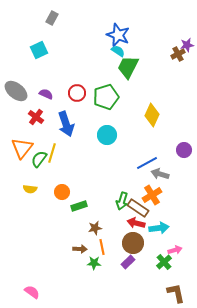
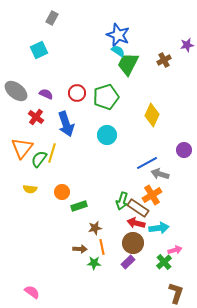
brown cross: moved 14 px left, 6 px down
green trapezoid: moved 3 px up
brown L-shape: rotated 30 degrees clockwise
